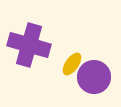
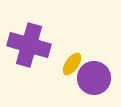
purple circle: moved 1 px down
